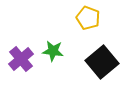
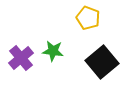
purple cross: moved 1 px up
